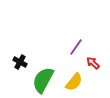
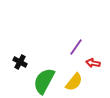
red arrow: rotated 32 degrees counterclockwise
green semicircle: moved 1 px right, 1 px down
